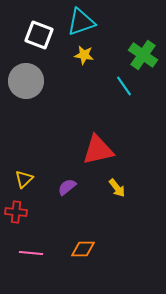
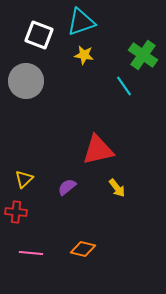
orange diamond: rotated 15 degrees clockwise
